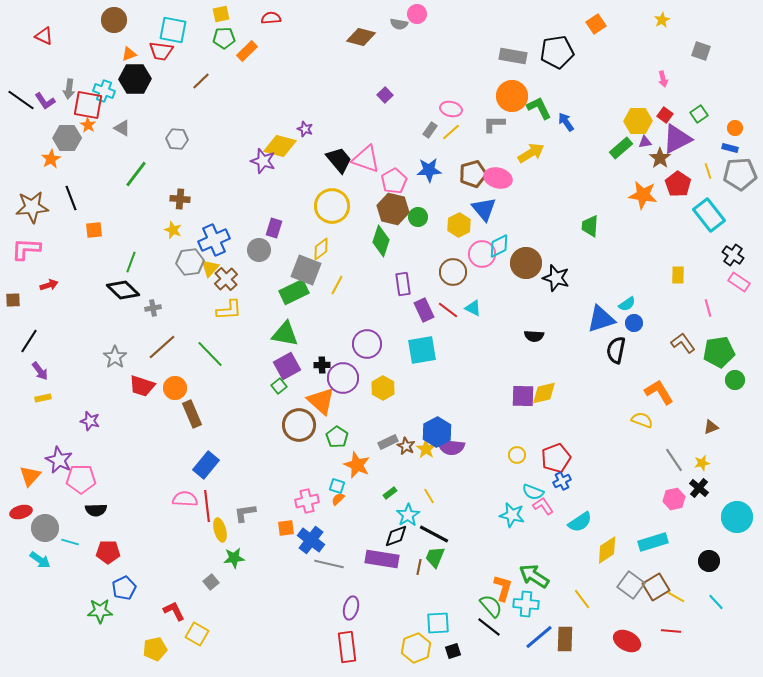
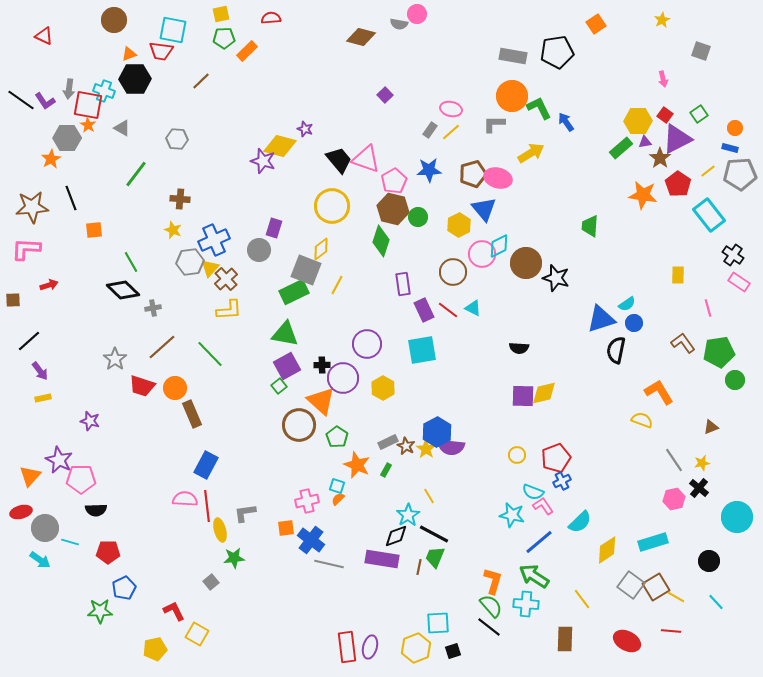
yellow line at (708, 171): rotated 70 degrees clockwise
green line at (131, 262): rotated 50 degrees counterclockwise
black semicircle at (534, 336): moved 15 px left, 12 px down
black line at (29, 341): rotated 15 degrees clockwise
gray star at (115, 357): moved 2 px down
blue rectangle at (206, 465): rotated 12 degrees counterclockwise
green rectangle at (390, 493): moved 4 px left, 23 px up; rotated 24 degrees counterclockwise
cyan semicircle at (580, 522): rotated 10 degrees counterclockwise
orange L-shape at (503, 588): moved 10 px left, 7 px up
purple ellipse at (351, 608): moved 19 px right, 39 px down
blue line at (539, 637): moved 95 px up
